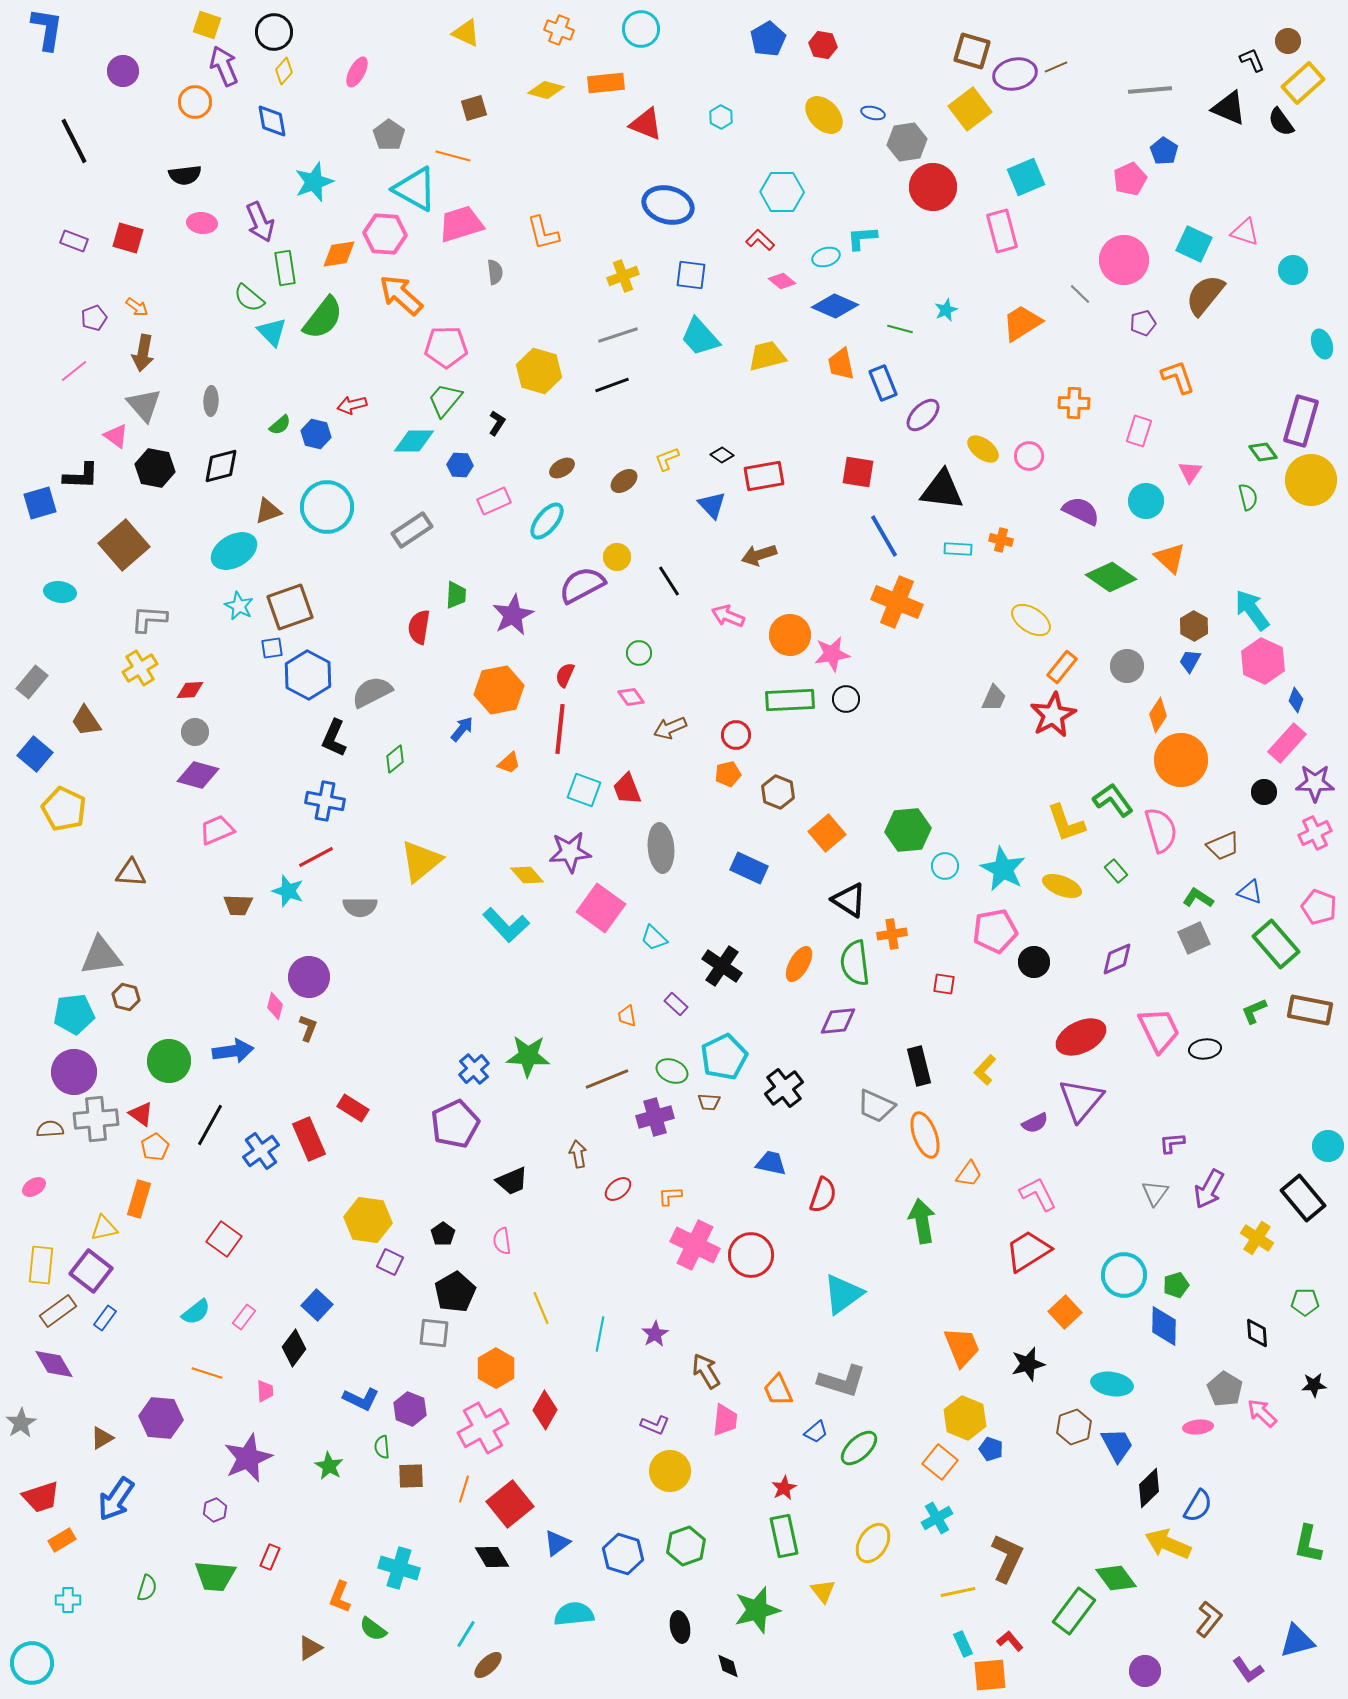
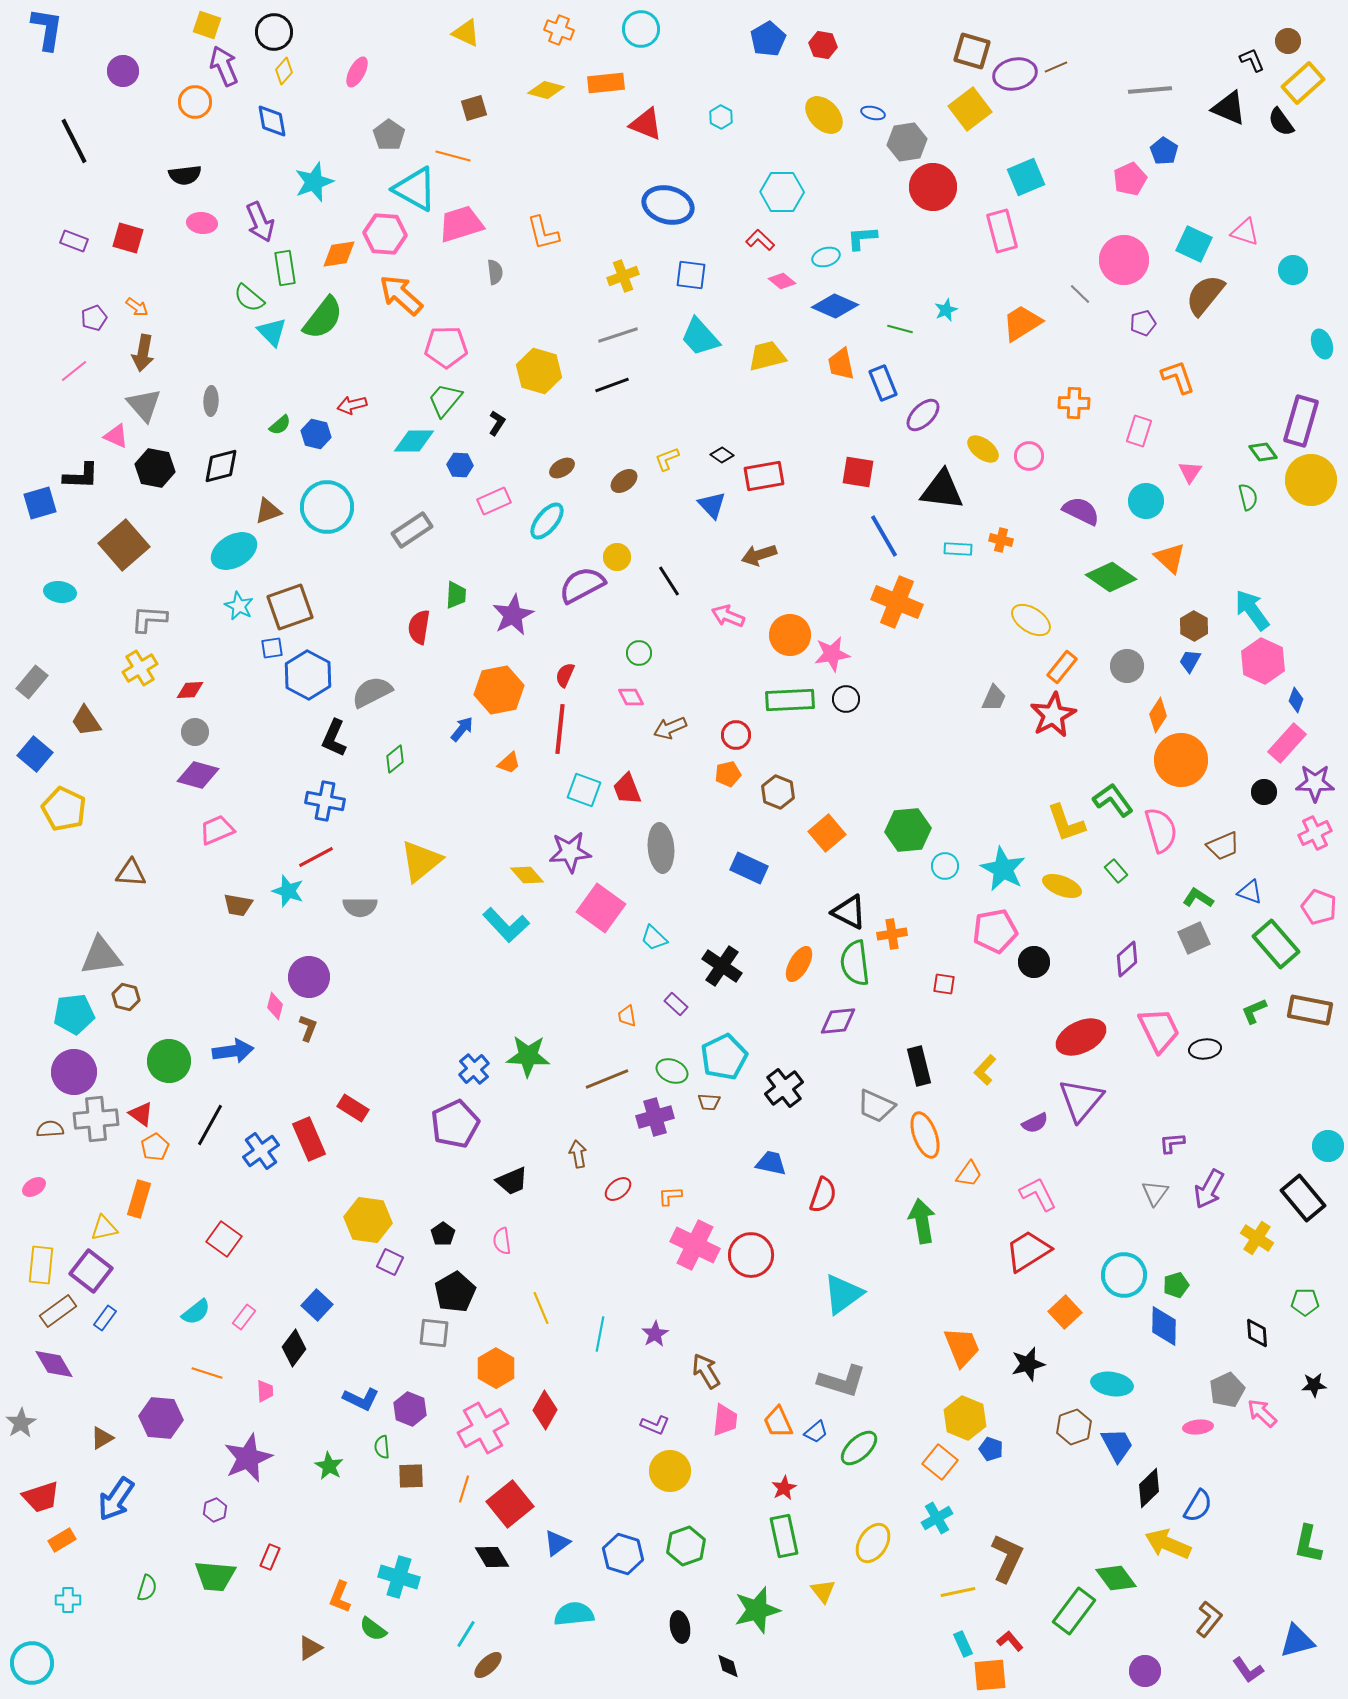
pink triangle at (116, 436): rotated 12 degrees counterclockwise
pink diamond at (631, 697): rotated 8 degrees clockwise
black triangle at (849, 900): moved 12 px down; rotated 6 degrees counterclockwise
brown trapezoid at (238, 905): rotated 8 degrees clockwise
purple diamond at (1117, 959): moved 10 px right; rotated 18 degrees counterclockwise
gray pentagon at (1225, 1389): moved 2 px right, 1 px down; rotated 16 degrees clockwise
orange trapezoid at (778, 1390): moved 32 px down
cyan cross at (399, 1568): moved 9 px down
